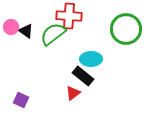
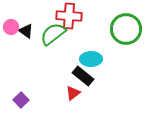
purple square: rotated 21 degrees clockwise
